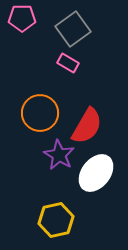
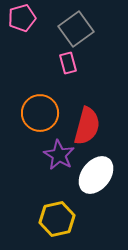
pink pentagon: rotated 16 degrees counterclockwise
gray square: moved 3 px right
pink rectangle: rotated 45 degrees clockwise
red semicircle: rotated 15 degrees counterclockwise
white ellipse: moved 2 px down
yellow hexagon: moved 1 px right, 1 px up
